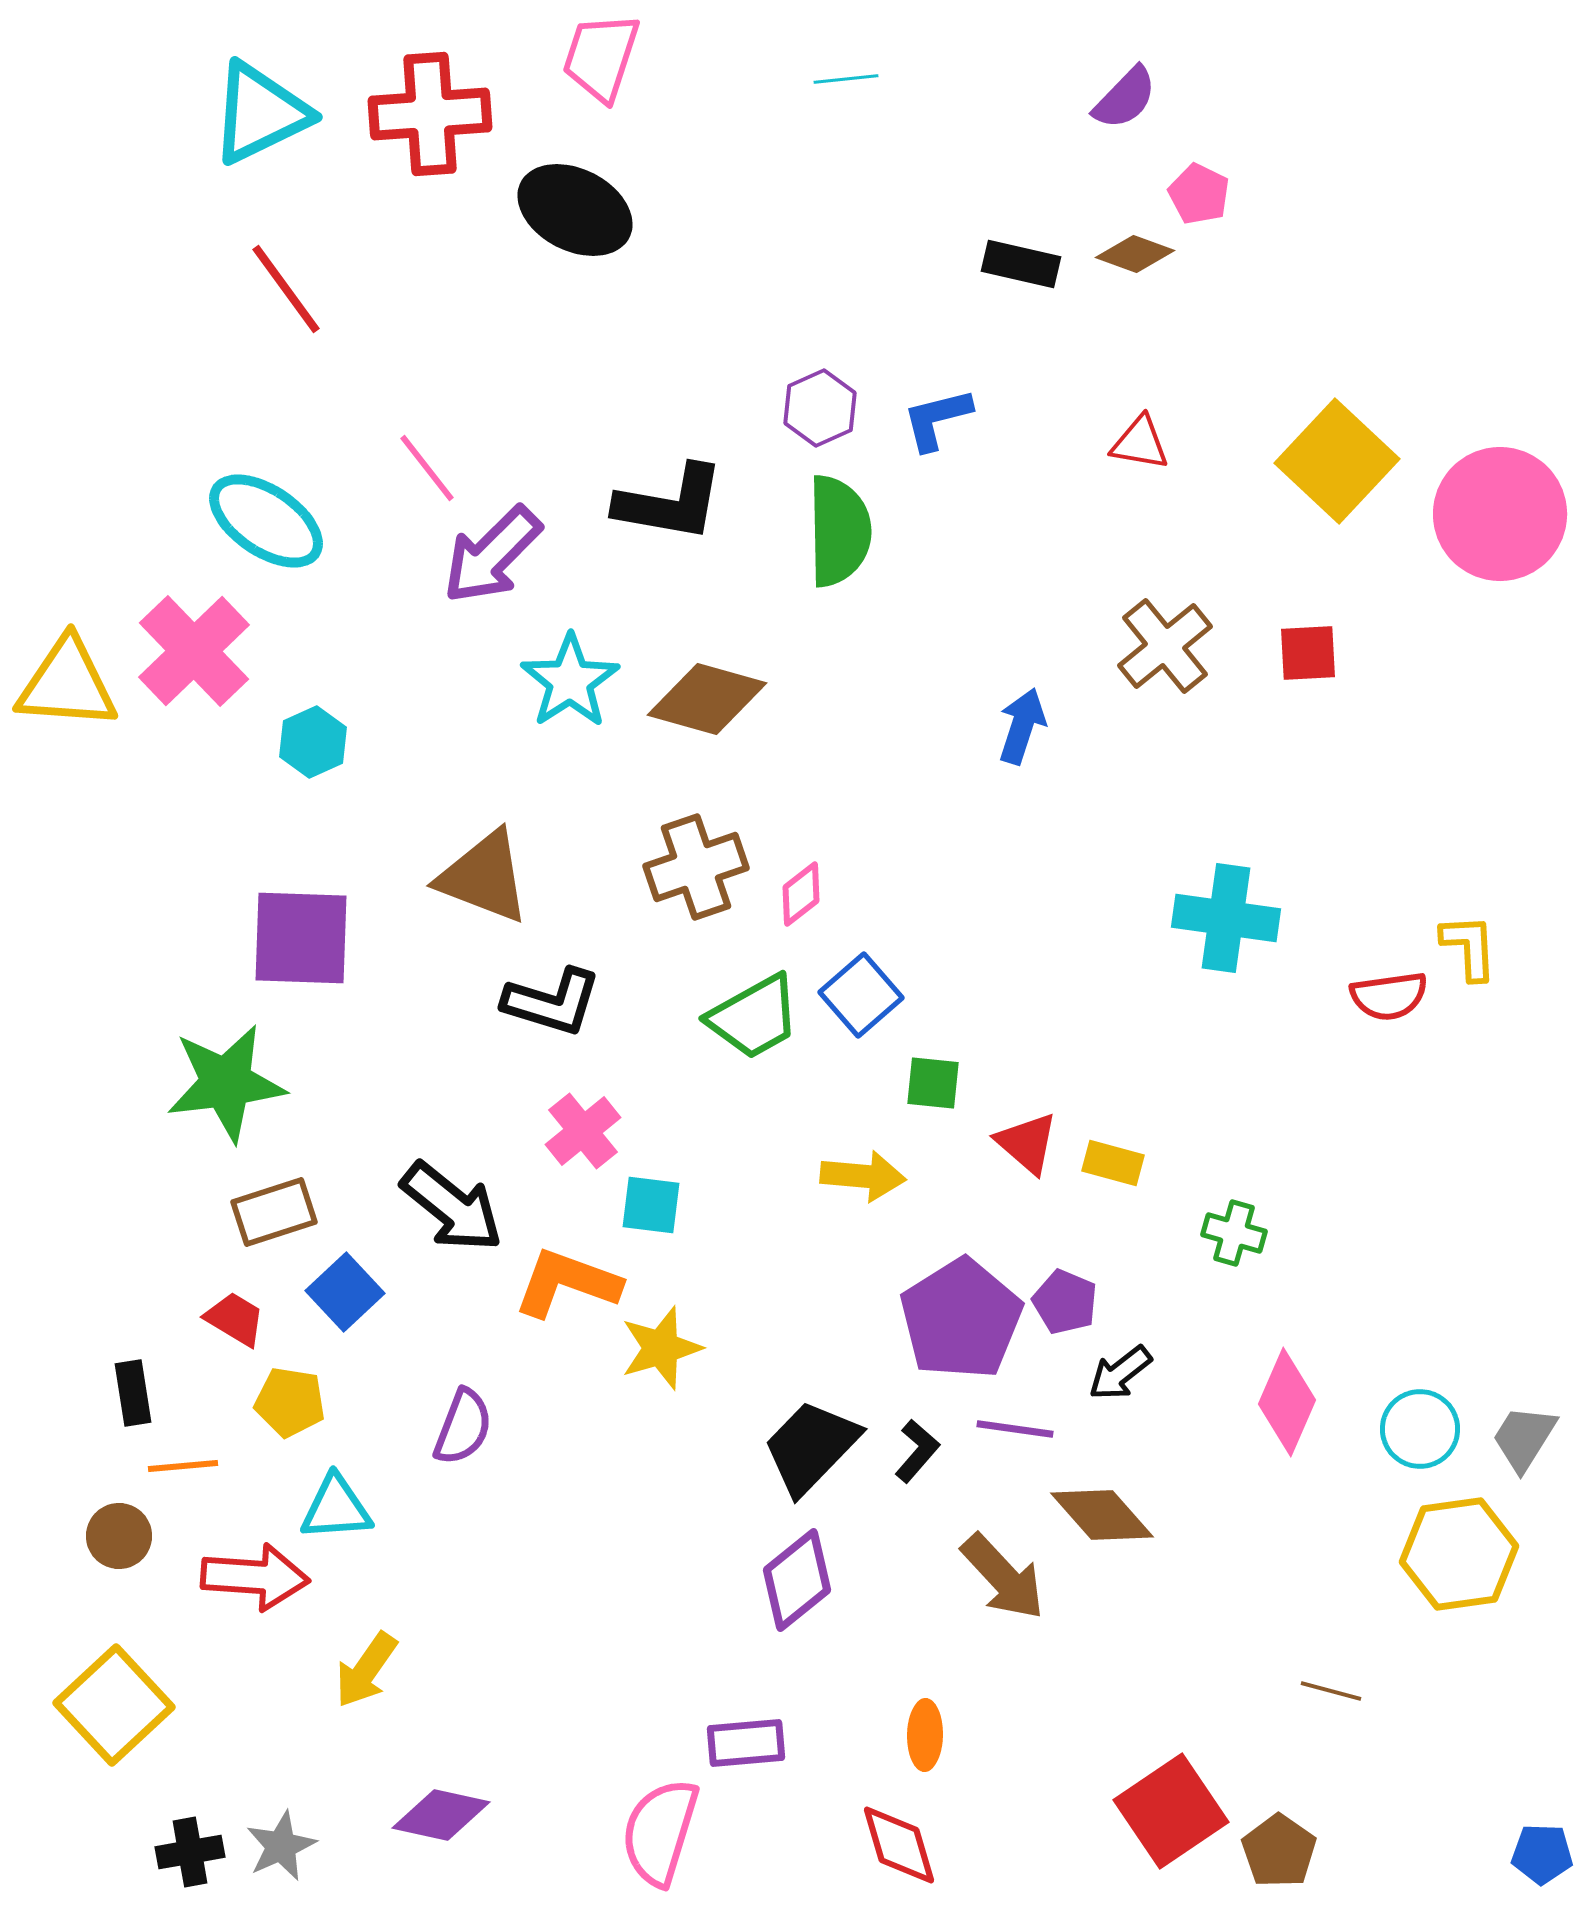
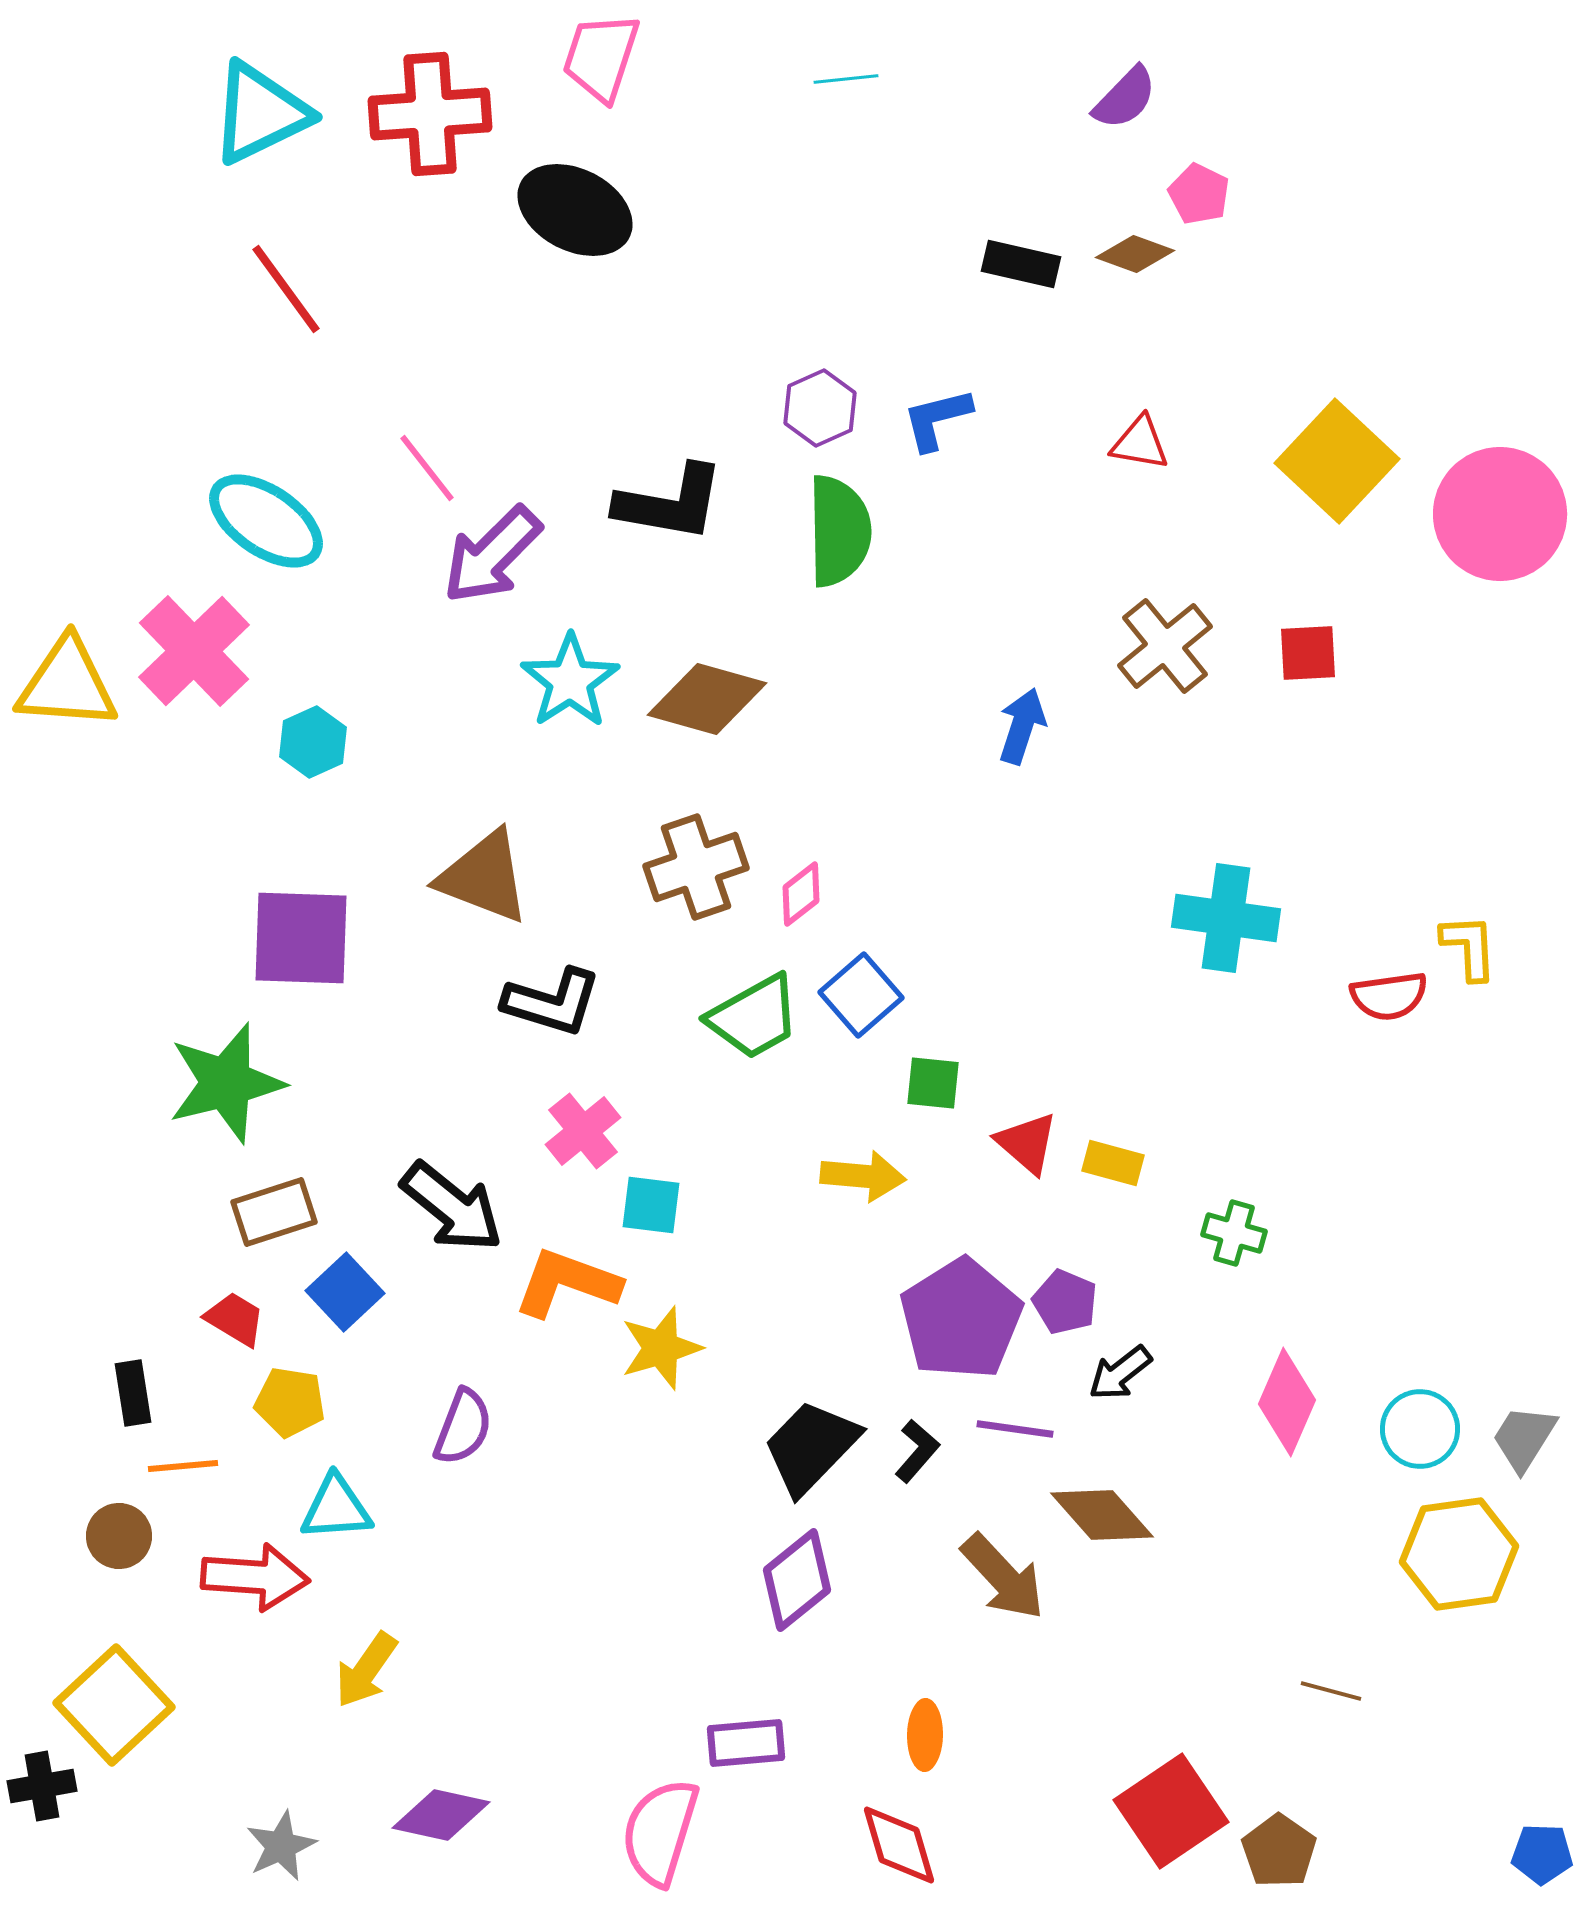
green star at (226, 1083): rotated 7 degrees counterclockwise
black cross at (190, 1852): moved 148 px left, 66 px up
